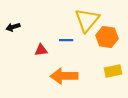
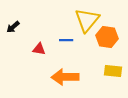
black arrow: rotated 24 degrees counterclockwise
red triangle: moved 2 px left, 1 px up; rotated 16 degrees clockwise
yellow rectangle: rotated 18 degrees clockwise
orange arrow: moved 1 px right, 1 px down
